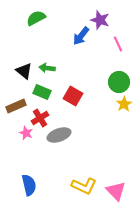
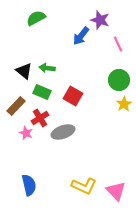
green circle: moved 2 px up
brown rectangle: rotated 24 degrees counterclockwise
gray ellipse: moved 4 px right, 3 px up
